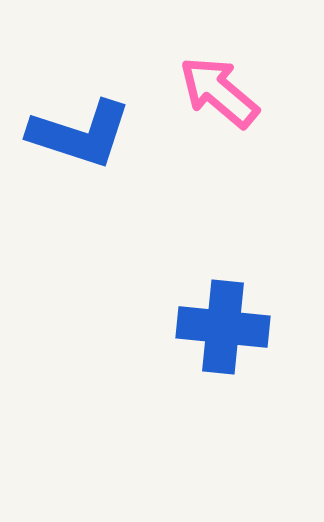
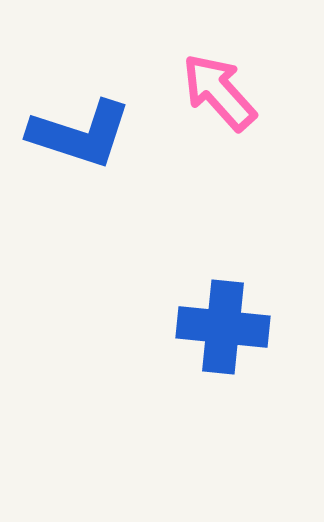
pink arrow: rotated 8 degrees clockwise
